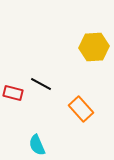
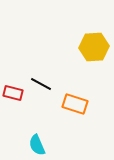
orange rectangle: moved 6 px left, 5 px up; rotated 30 degrees counterclockwise
